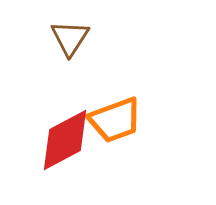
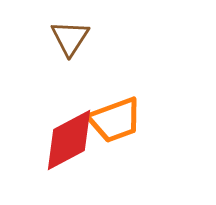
red diamond: moved 4 px right
